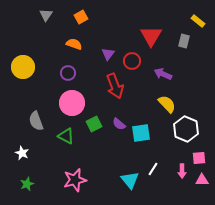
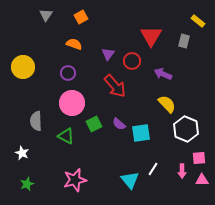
red arrow: rotated 20 degrees counterclockwise
gray semicircle: rotated 18 degrees clockwise
